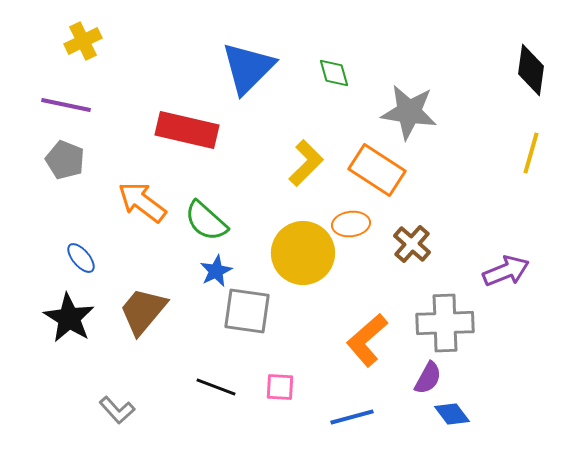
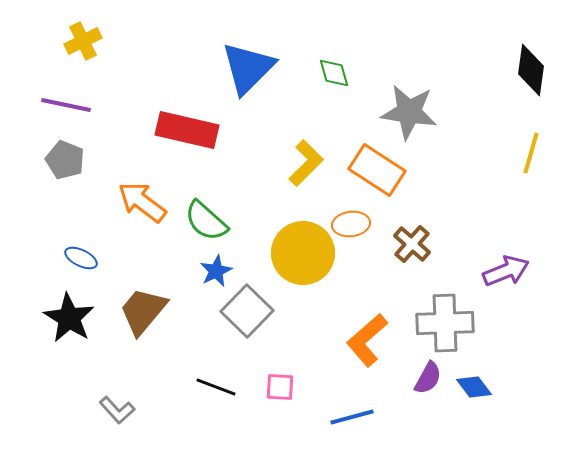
blue ellipse: rotated 24 degrees counterclockwise
gray square: rotated 36 degrees clockwise
blue diamond: moved 22 px right, 27 px up
